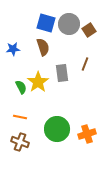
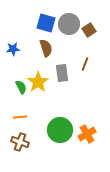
brown semicircle: moved 3 px right, 1 px down
orange line: rotated 16 degrees counterclockwise
green circle: moved 3 px right, 1 px down
orange cross: rotated 12 degrees counterclockwise
